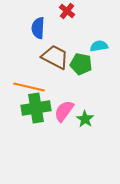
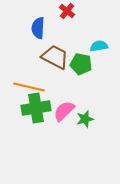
pink semicircle: rotated 10 degrees clockwise
green star: rotated 24 degrees clockwise
